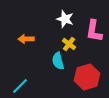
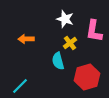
yellow cross: moved 1 px right, 1 px up; rotated 16 degrees clockwise
